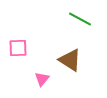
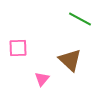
brown triangle: rotated 10 degrees clockwise
